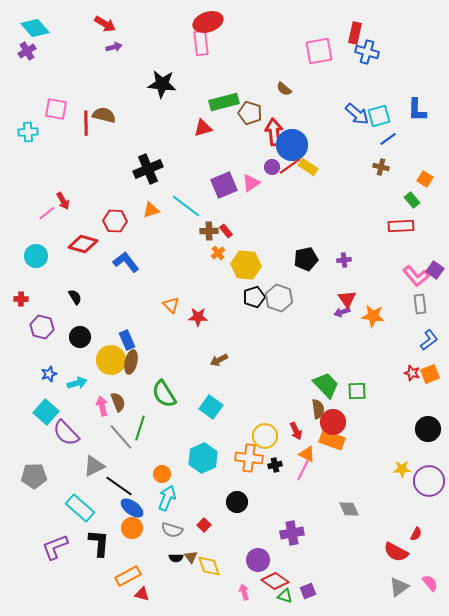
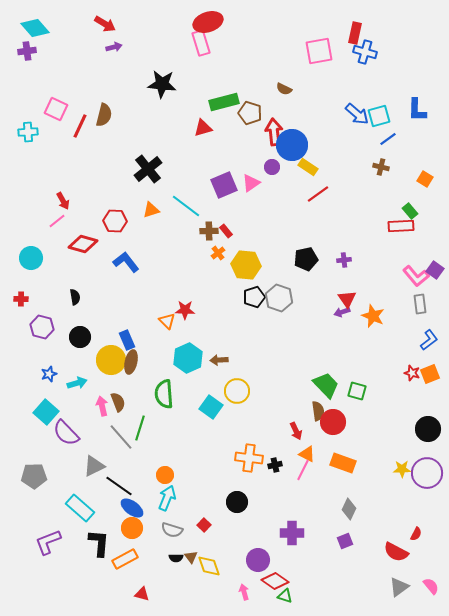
pink rectangle at (201, 43): rotated 10 degrees counterclockwise
purple cross at (27, 51): rotated 24 degrees clockwise
blue cross at (367, 52): moved 2 px left
brown semicircle at (284, 89): rotated 14 degrees counterclockwise
pink square at (56, 109): rotated 15 degrees clockwise
brown semicircle at (104, 115): rotated 90 degrees clockwise
red line at (86, 123): moved 6 px left, 3 px down; rotated 25 degrees clockwise
red line at (290, 166): moved 28 px right, 28 px down
black cross at (148, 169): rotated 16 degrees counterclockwise
green rectangle at (412, 200): moved 2 px left, 11 px down
pink line at (47, 213): moved 10 px right, 8 px down
cyan circle at (36, 256): moved 5 px left, 2 px down
black semicircle at (75, 297): rotated 21 degrees clockwise
orange triangle at (171, 305): moved 4 px left, 16 px down
orange star at (373, 316): rotated 15 degrees clockwise
red star at (198, 317): moved 13 px left, 7 px up
brown arrow at (219, 360): rotated 24 degrees clockwise
green square at (357, 391): rotated 18 degrees clockwise
green semicircle at (164, 394): rotated 28 degrees clockwise
brown semicircle at (318, 409): moved 2 px down
yellow circle at (265, 436): moved 28 px left, 45 px up
orange rectangle at (332, 440): moved 11 px right, 23 px down
cyan hexagon at (203, 458): moved 15 px left, 100 px up
orange circle at (162, 474): moved 3 px right, 1 px down
purple circle at (429, 481): moved 2 px left, 8 px up
gray diamond at (349, 509): rotated 50 degrees clockwise
purple cross at (292, 533): rotated 10 degrees clockwise
purple L-shape at (55, 547): moved 7 px left, 5 px up
orange rectangle at (128, 576): moved 3 px left, 17 px up
pink semicircle at (430, 583): moved 1 px right, 3 px down
purple square at (308, 591): moved 37 px right, 50 px up
